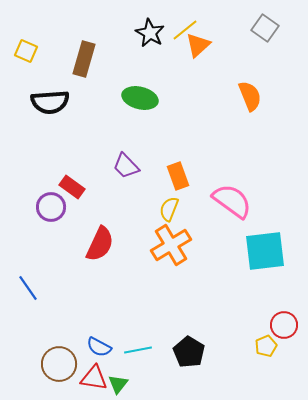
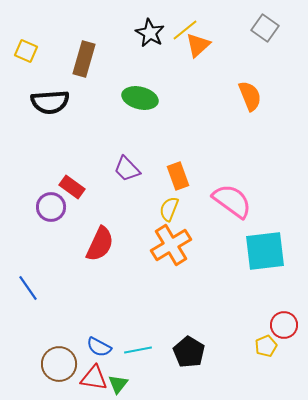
purple trapezoid: moved 1 px right, 3 px down
